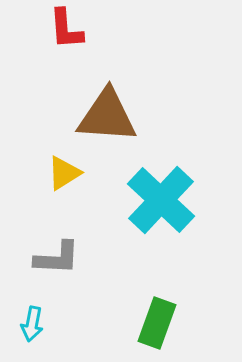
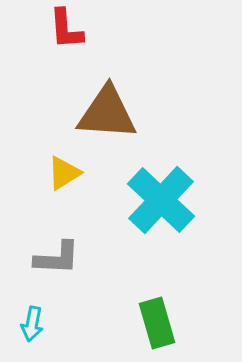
brown triangle: moved 3 px up
green rectangle: rotated 36 degrees counterclockwise
